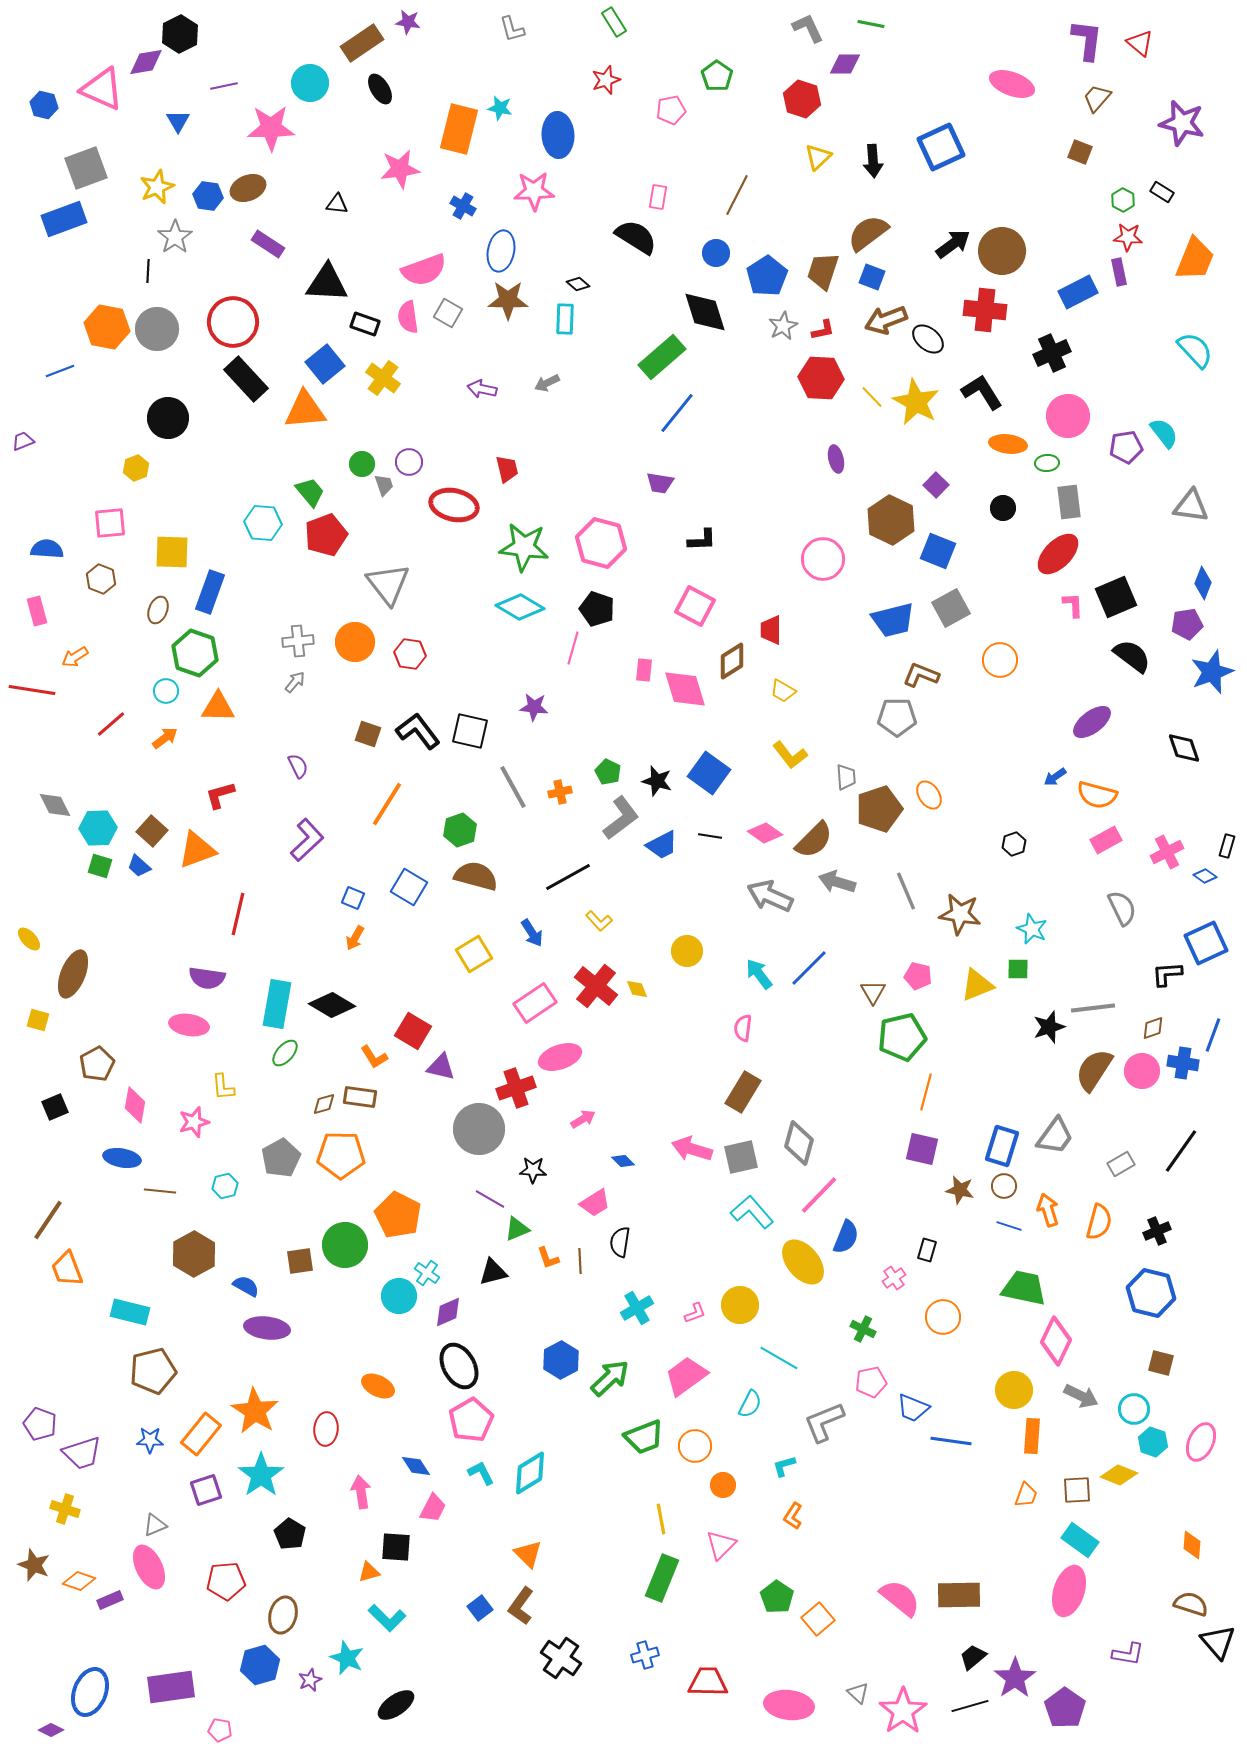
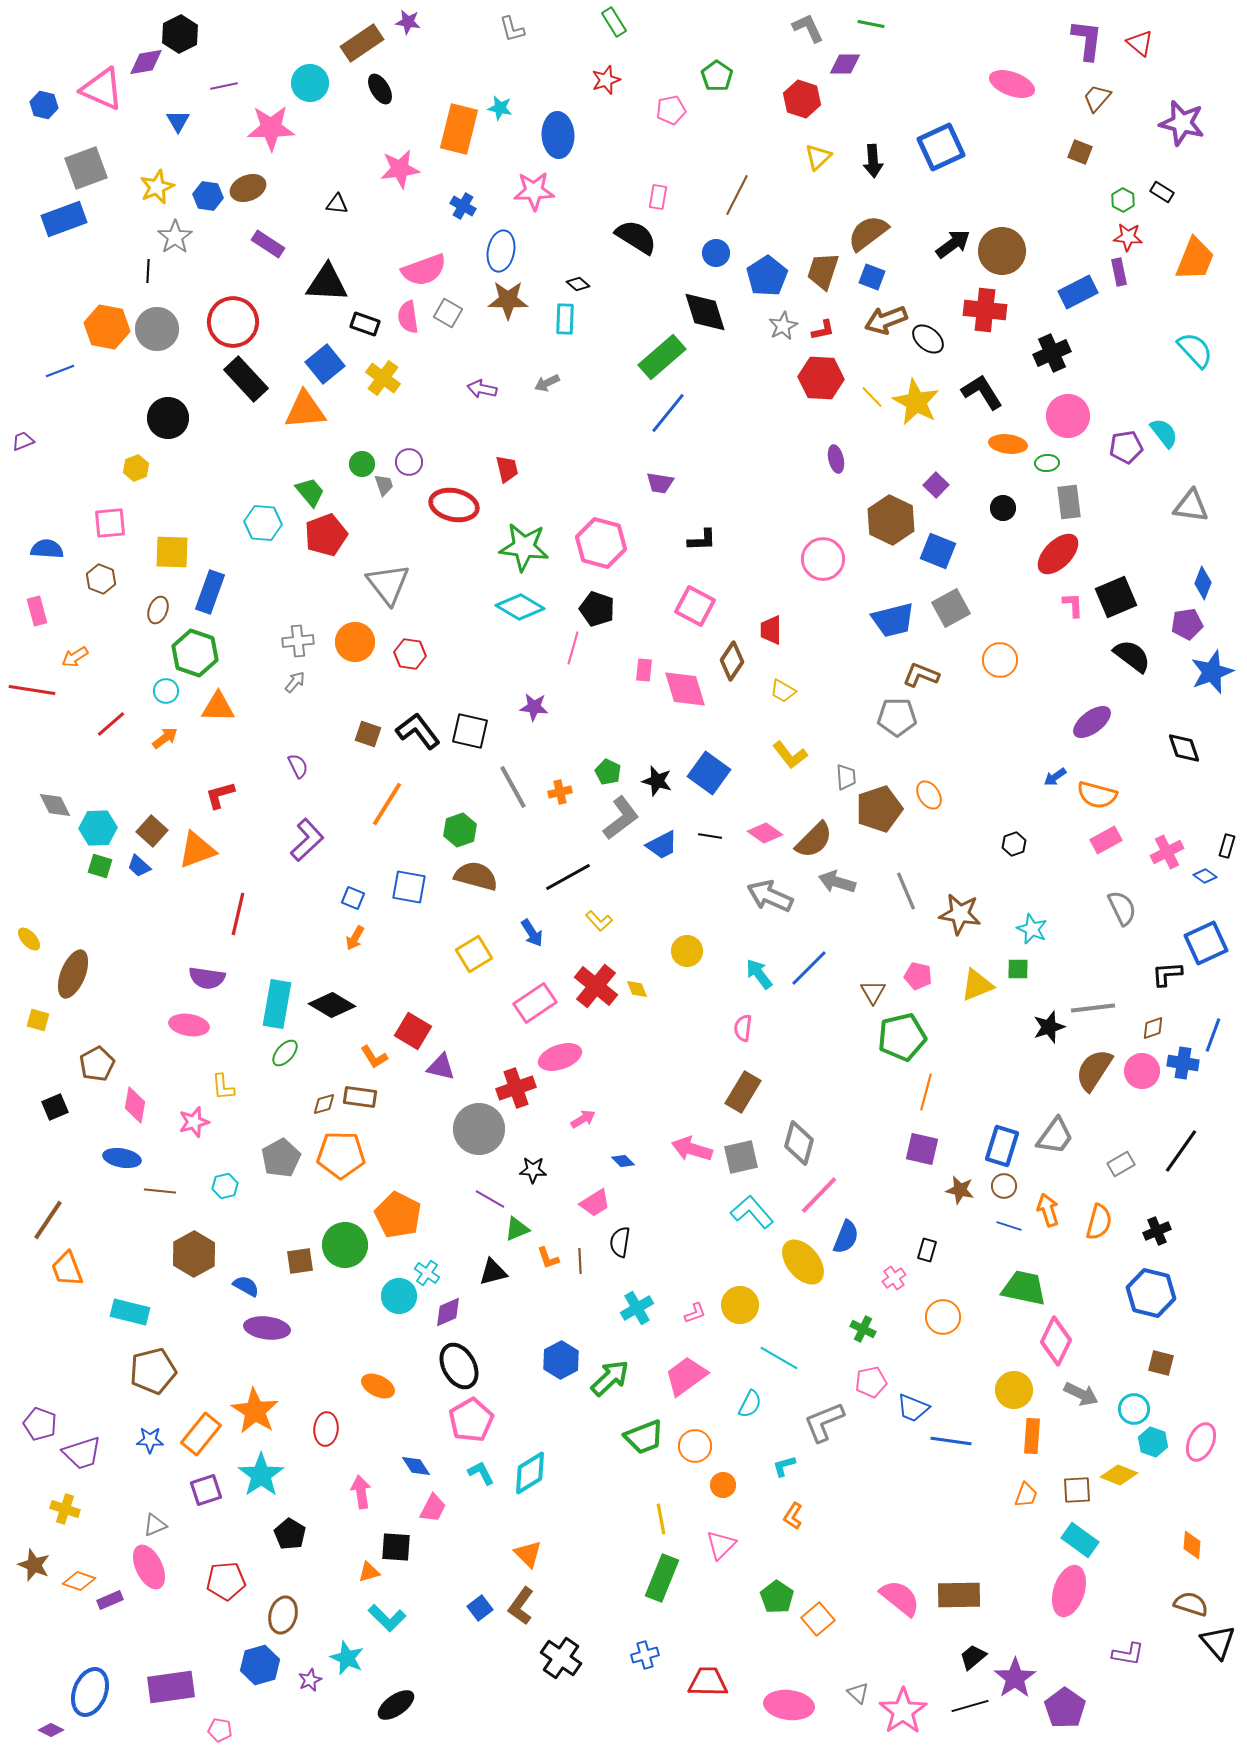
blue line at (677, 413): moved 9 px left
brown diamond at (732, 661): rotated 24 degrees counterclockwise
blue square at (409, 887): rotated 21 degrees counterclockwise
gray arrow at (1081, 1396): moved 2 px up
